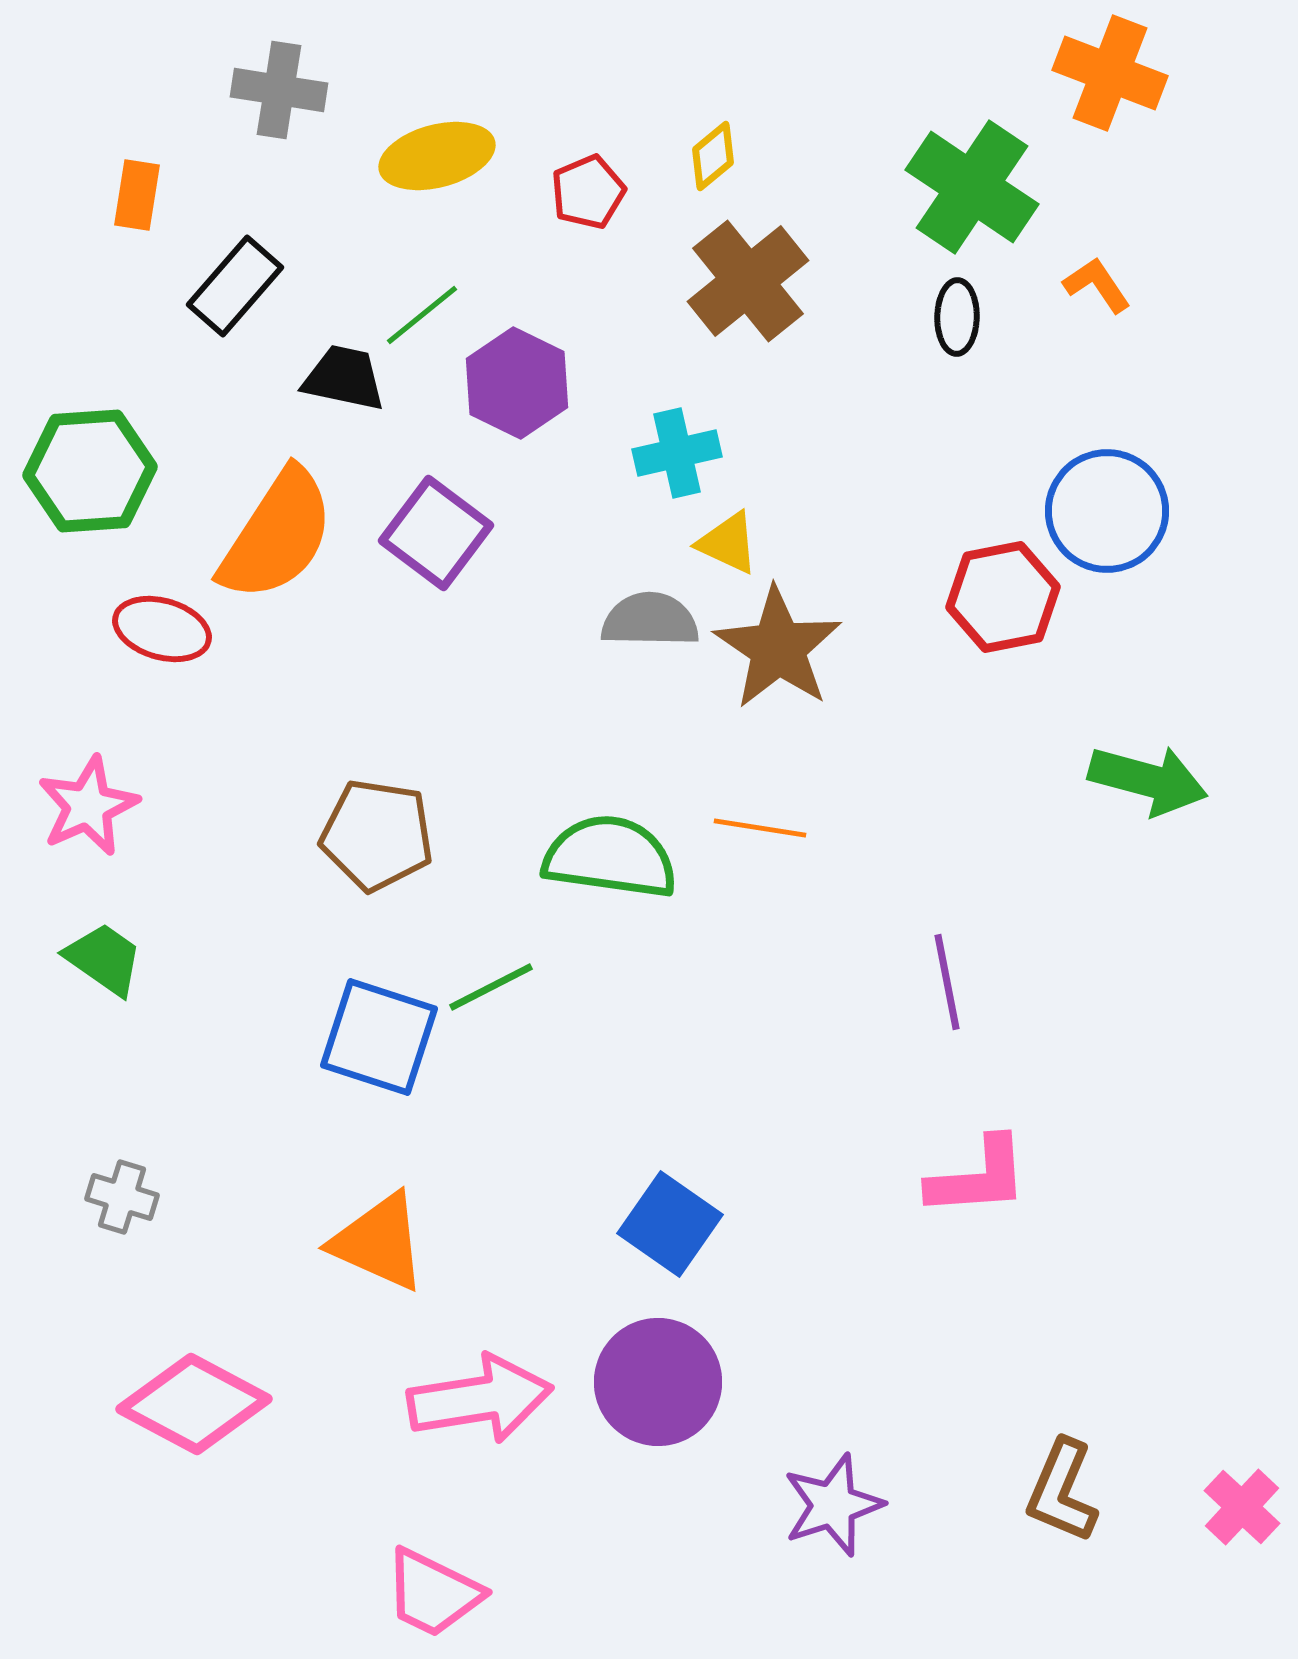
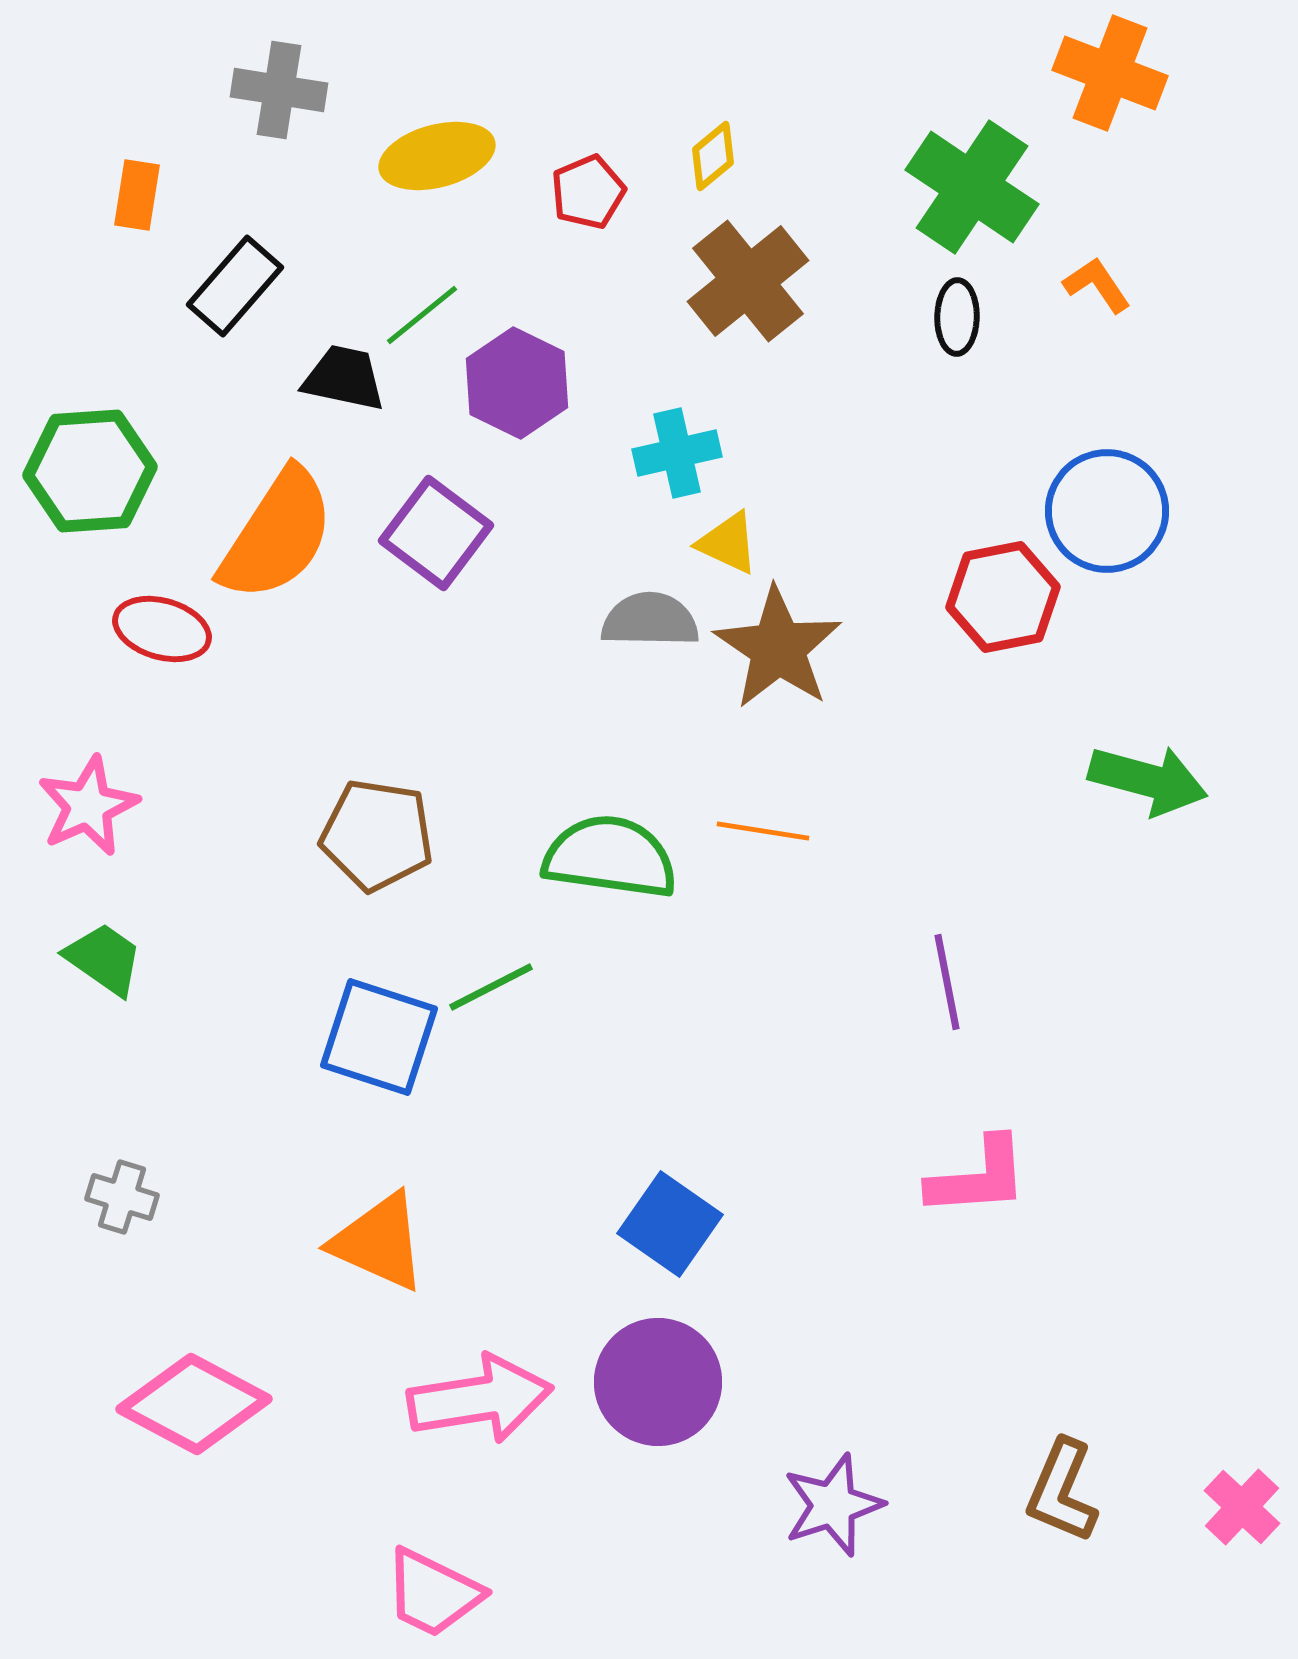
orange line at (760, 828): moved 3 px right, 3 px down
